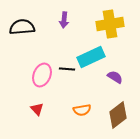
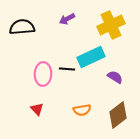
purple arrow: moved 3 px right, 1 px up; rotated 56 degrees clockwise
yellow cross: moved 1 px right, 1 px down; rotated 16 degrees counterclockwise
pink ellipse: moved 1 px right, 1 px up; rotated 20 degrees counterclockwise
